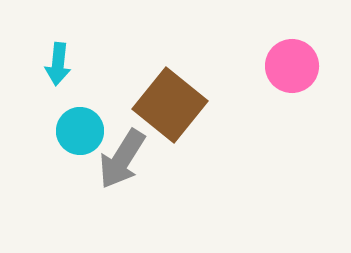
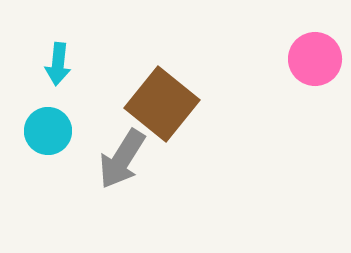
pink circle: moved 23 px right, 7 px up
brown square: moved 8 px left, 1 px up
cyan circle: moved 32 px left
